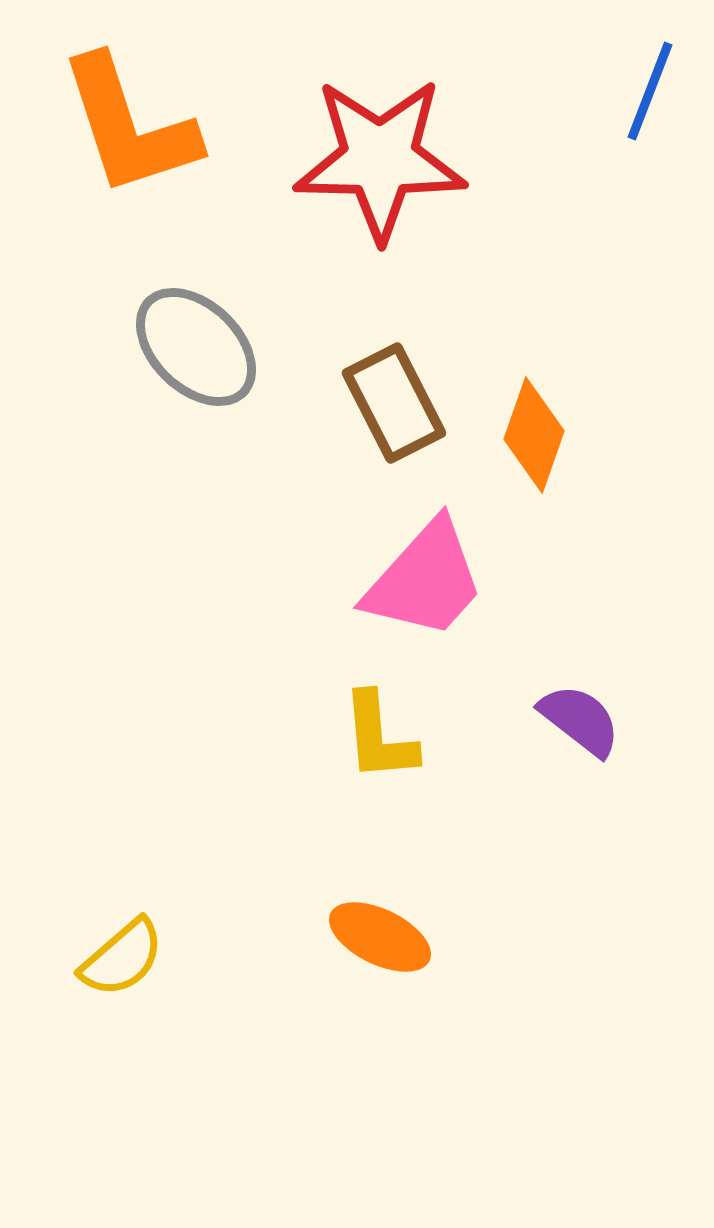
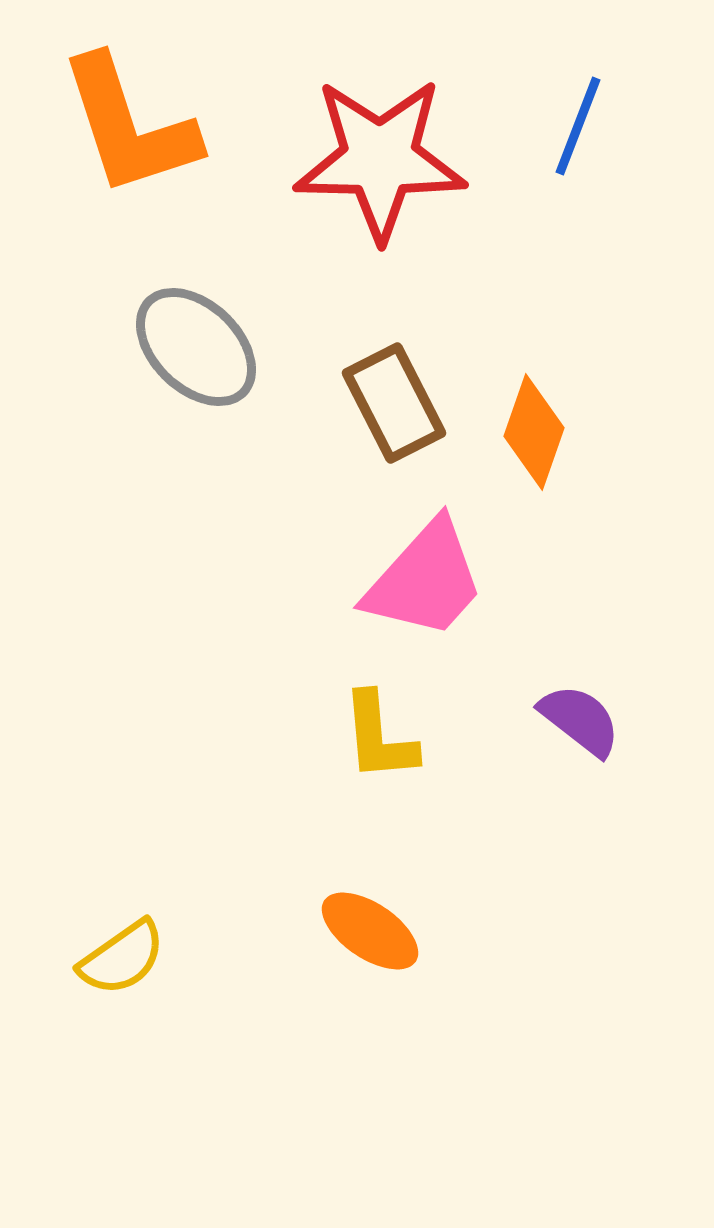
blue line: moved 72 px left, 35 px down
orange diamond: moved 3 px up
orange ellipse: moved 10 px left, 6 px up; rotated 8 degrees clockwise
yellow semicircle: rotated 6 degrees clockwise
